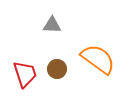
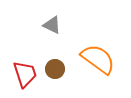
gray triangle: rotated 24 degrees clockwise
brown circle: moved 2 px left
